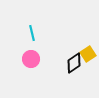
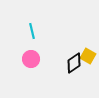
cyan line: moved 2 px up
yellow square: moved 2 px down; rotated 28 degrees counterclockwise
